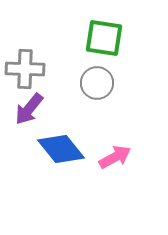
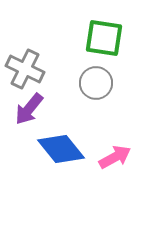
gray cross: rotated 24 degrees clockwise
gray circle: moved 1 px left
